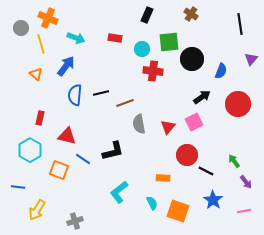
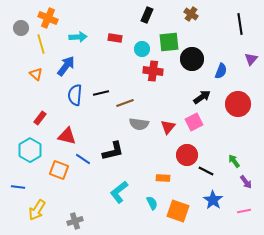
cyan arrow at (76, 38): moved 2 px right, 1 px up; rotated 24 degrees counterclockwise
red rectangle at (40, 118): rotated 24 degrees clockwise
gray semicircle at (139, 124): rotated 72 degrees counterclockwise
